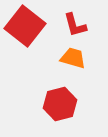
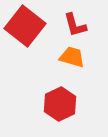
orange trapezoid: moved 1 px left, 1 px up
red hexagon: rotated 12 degrees counterclockwise
